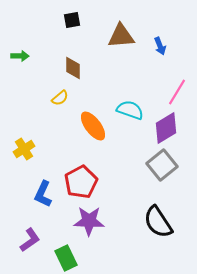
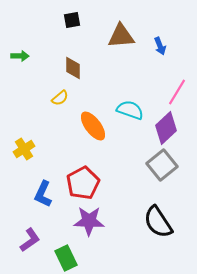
purple diamond: rotated 12 degrees counterclockwise
red pentagon: moved 2 px right, 1 px down
